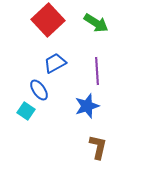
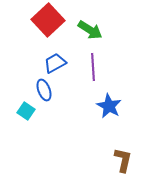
green arrow: moved 6 px left, 7 px down
purple line: moved 4 px left, 4 px up
blue ellipse: moved 5 px right; rotated 15 degrees clockwise
blue star: moved 22 px right; rotated 25 degrees counterclockwise
brown L-shape: moved 25 px right, 13 px down
